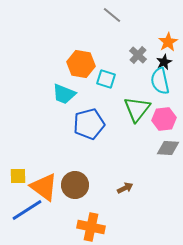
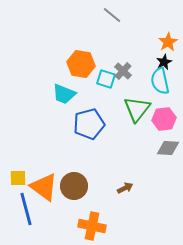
gray cross: moved 15 px left, 16 px down
yellow square: moved 2 px down
brown circle: moved 1 px left, 1 px down
blue line: moved 1 px left, 1 px up; rotated 72 degrees counterclockwise
orange cross: moved 1 px right, 1 px up
